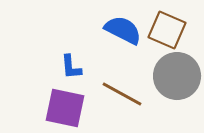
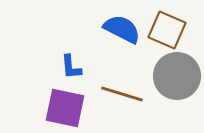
blue semicircle: moved 1 px left, 1 px up
brown line: rotated 12 degrees counterclockwise
